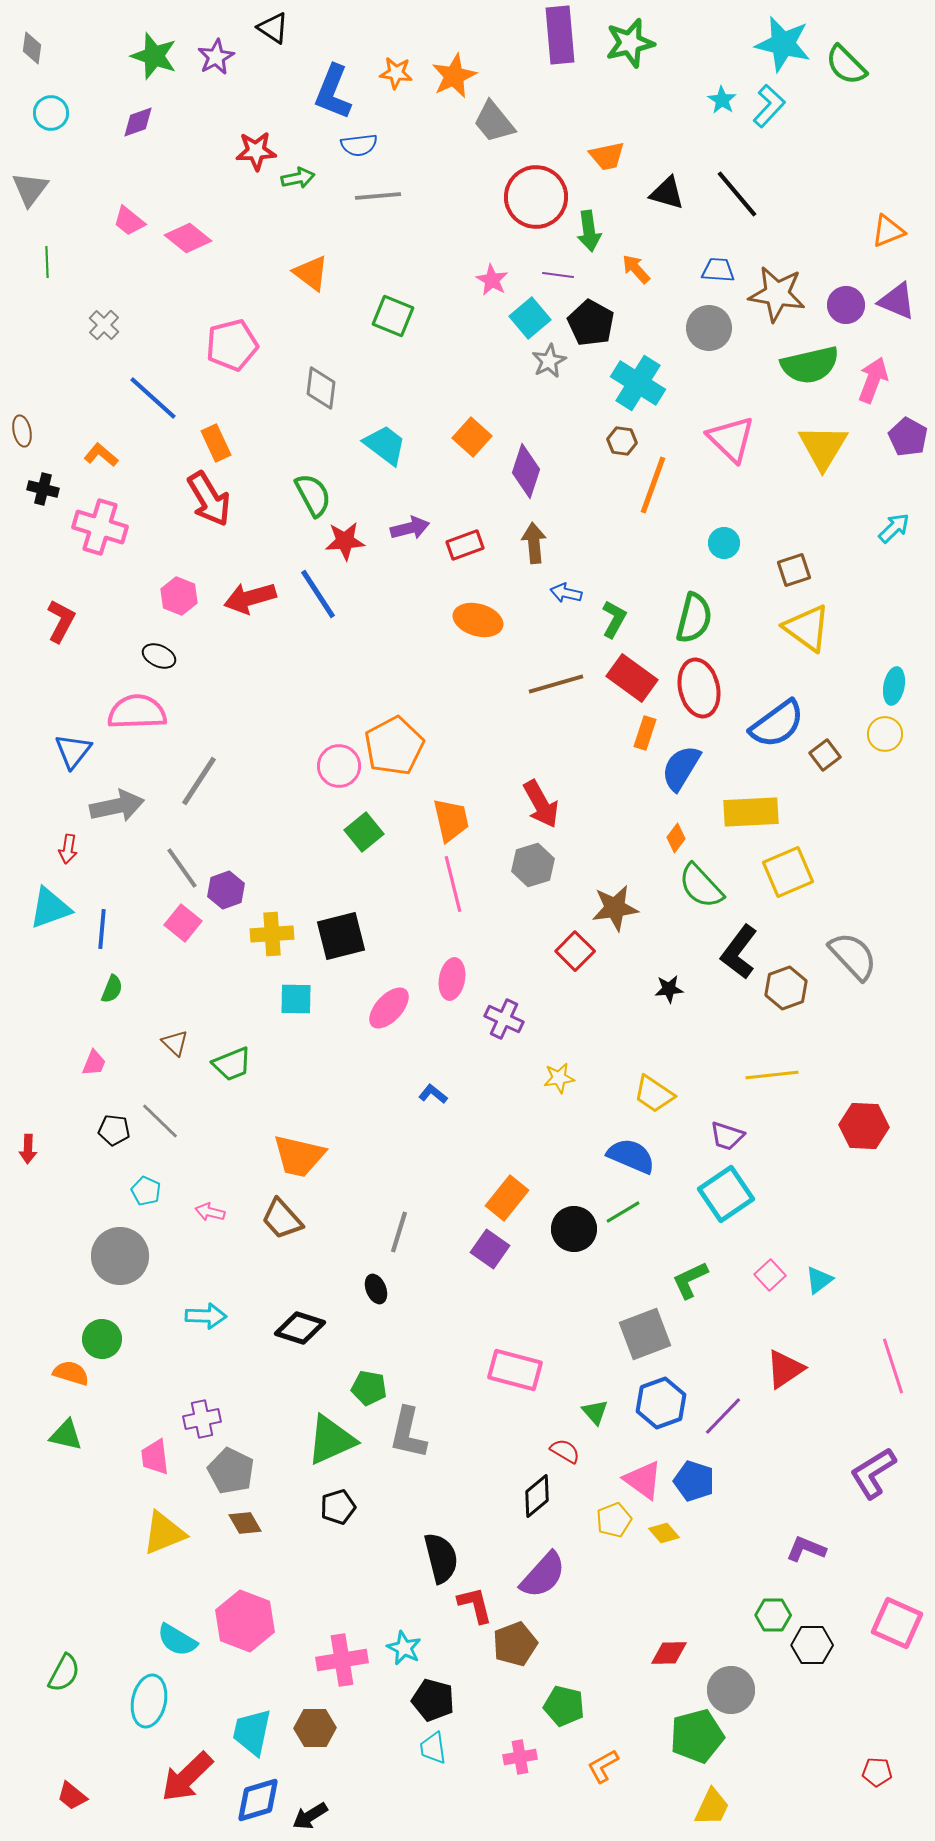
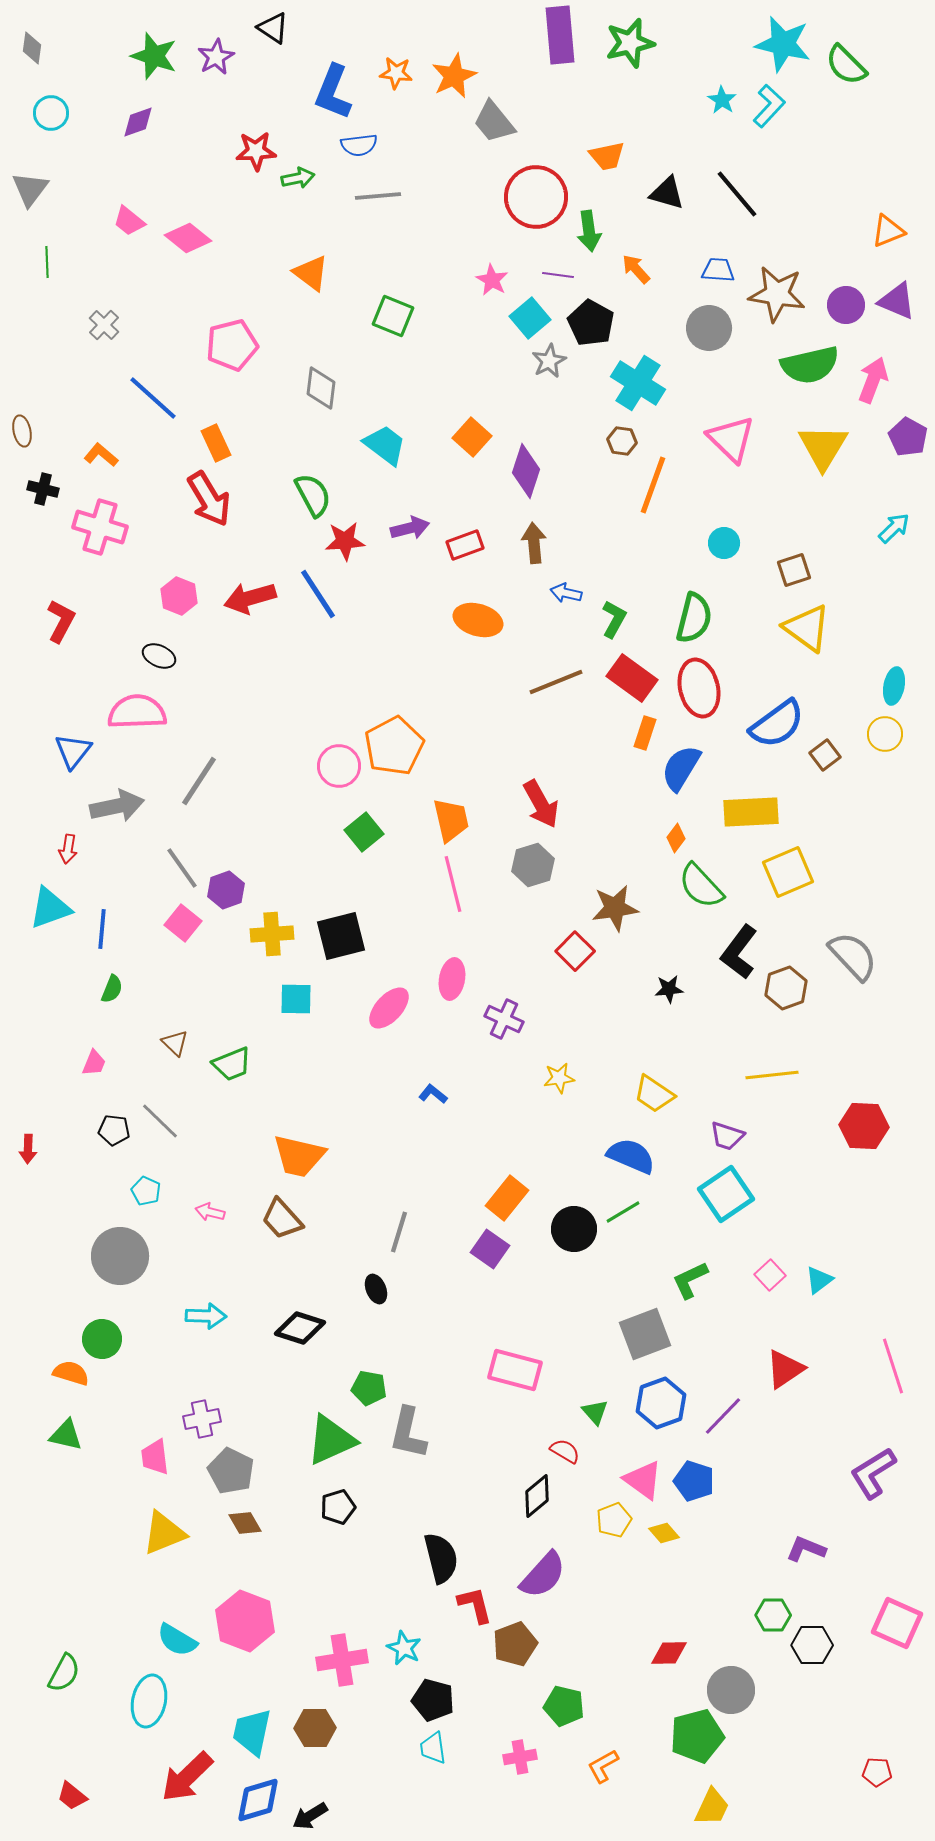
brown line at (556, 684): moved 2 px up; rotated 6 degrees counterclockwise
